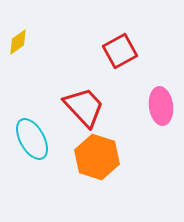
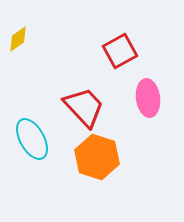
yellow diamond: moved 3 px up
pink ellipse: moved 13 px left, 8 px up
